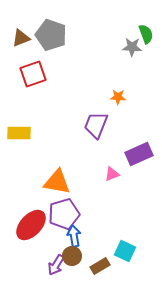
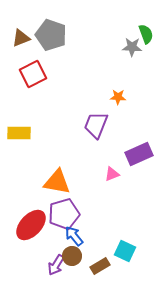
red square: rotated 8 degrees counterclockwise
blue arrow: rotated 30 degrees counterclockwise
